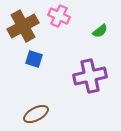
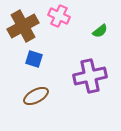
brown ellipse: moved 18 px up
